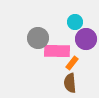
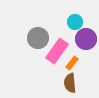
pink rectangle: rotated 55 degrees counterclockwise
